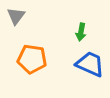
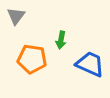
green arrow: moved 20 px left, 8 px down
